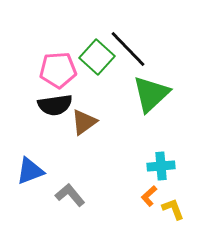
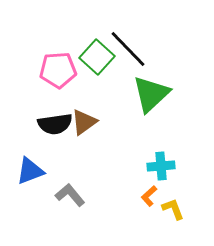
black semicircle: moved 19 px down
